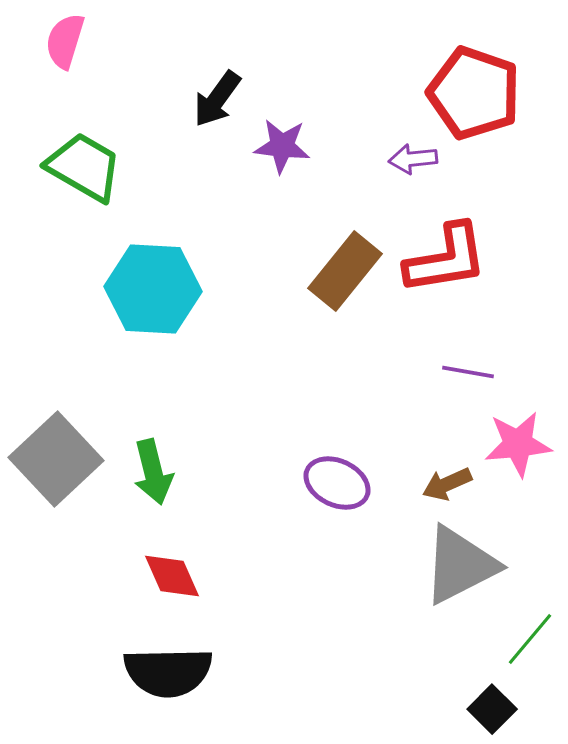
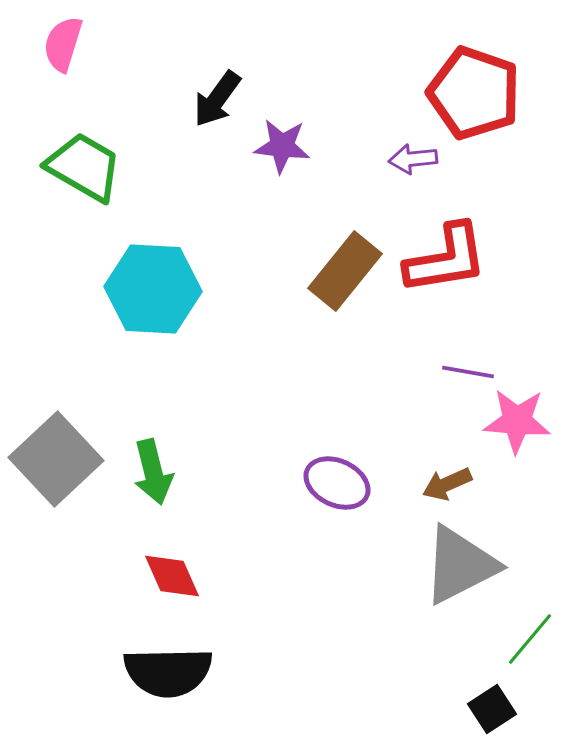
pink semicircle: moved 2 px left, 3 px down
pink star: moved 1 px left, 23 px up; rotated 10 degrees clockwise
black square: rotated 12 degrees clockwise
